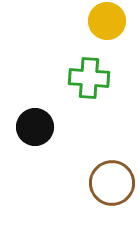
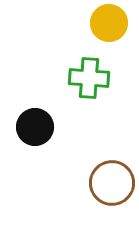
yellow circle: moved 2 px right, 2 px down
